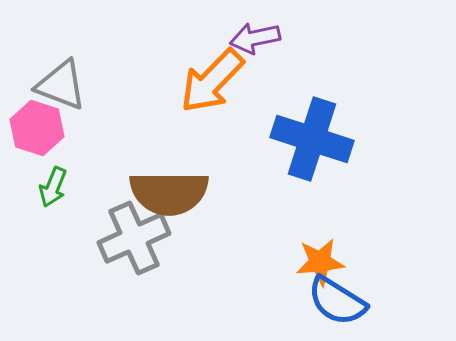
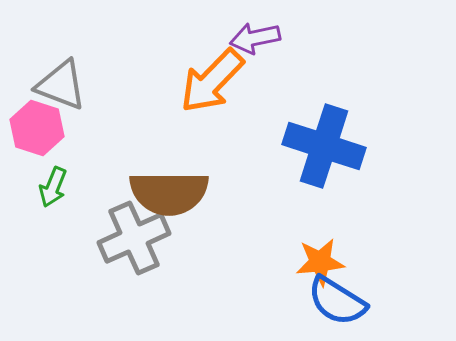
blue cross: moved 12 px right, 7 px down
